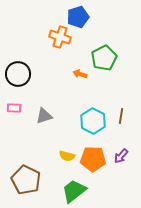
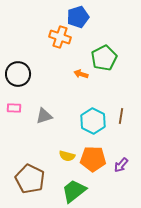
orange arrow: moved 1 px right
purple arrow: moved 9 px down
brown pentagon: moved 4 px right, 1 px up
